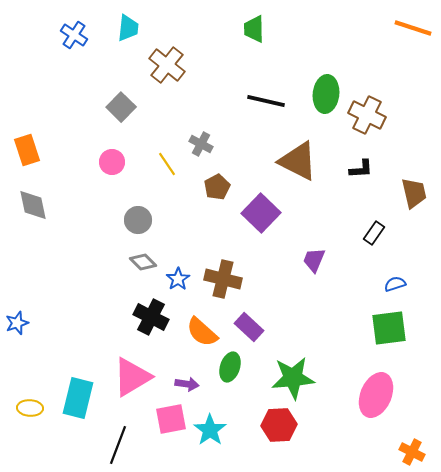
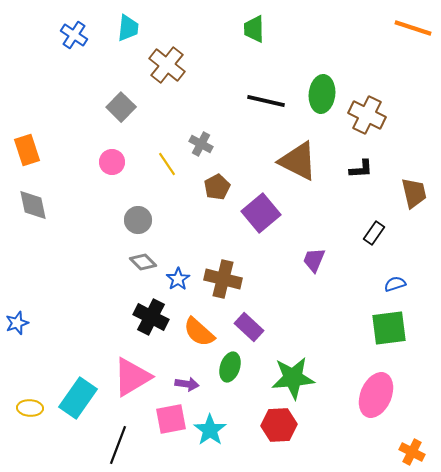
green ellipse at (326, 94): moved 4 px left
purple square at (261, 213): rotated 6 degrees clockwise
orange semicircle at (202, 332): moved 3 px left
cyan rectangle at (78, 398): rotated 21 degrees clockwise
